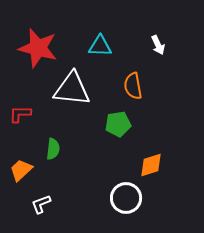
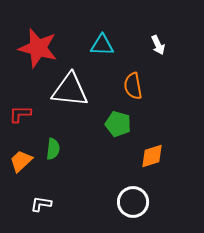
cyan triangle: moved 2 px right, 1 px up
white triangle: moved 2 px left, 1 px down
green pentagon: rotated 25 degrees clockwise
orange diamond: moved 1 px right, 9 px up
orange trapezoid: moved 9 px up
white circle: moved 7 px right, 4 px down
white L-shape: rotated 30 degrees clockwise
